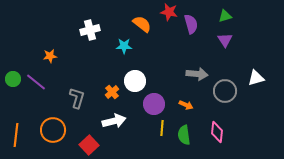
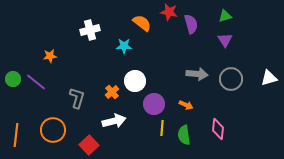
orange semicircle: moved 1 px up
white triangle: moved 13 px right
gray circle: moved 6 px right, 12 px up
pink diamond: moved 1 px right, 3 px up
